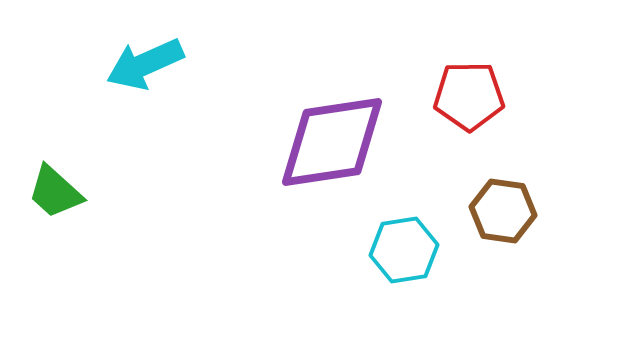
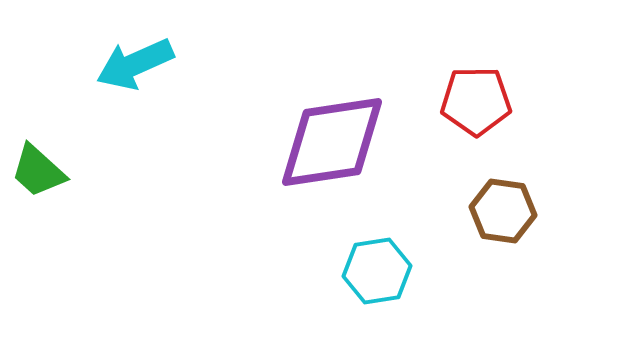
cyan arrow: moved 10 px left
red pentagon: moved 7 px right, 5 px down
green trapezoid: moved 17 px left, 21 px up
cyan hexagon: moved 27 px left, 21 px down
